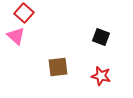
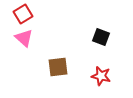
red square: moved 1 px left, 1 px down; rotated 18 degrees clockwise
pink triangle: moved 8 px right, 2 px down
